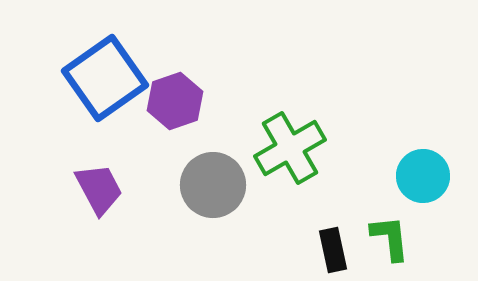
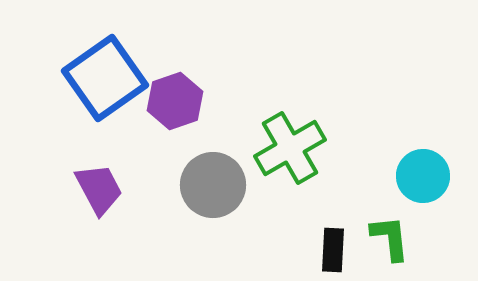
black rectangle: rotated 15 degrees clockwise
